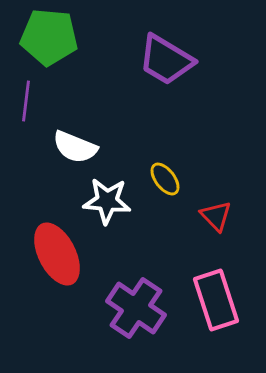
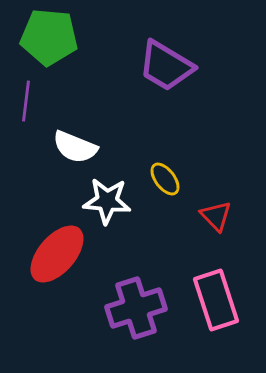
purple trapezoid: moved 6 px down
red ellipse: rotated 68 degrees clockwise
purple cross: rotated 38 degrees clockwise
